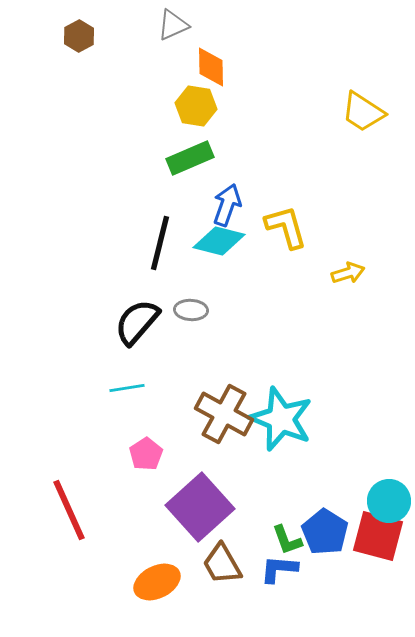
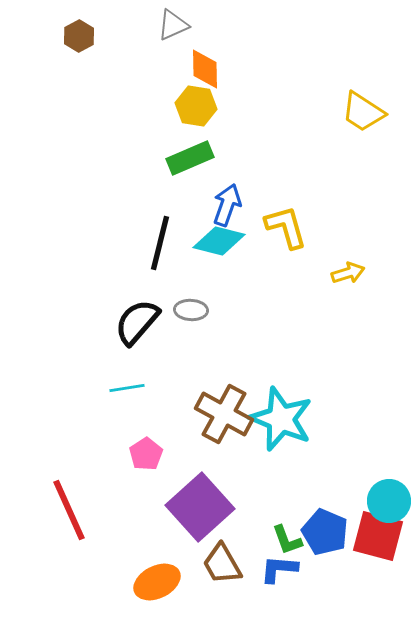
orange diamond: moved 6 px left, 2 px down
blue pentagon: rotated 9 degrees counterclockwise
